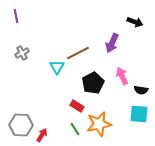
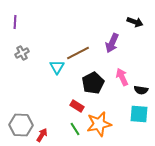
purple line: moved 1 px left, 6 px down; rotated 16 degrees clockwise
pink arrow: moved 1 px down
